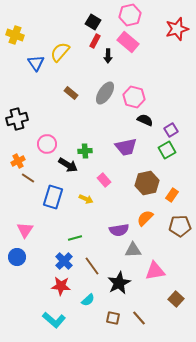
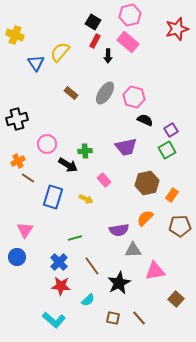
blue cross at (64, 261): moved 5 px left, 1 px down
